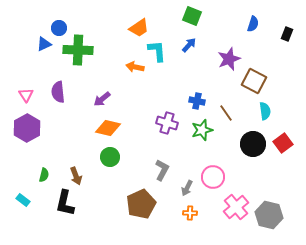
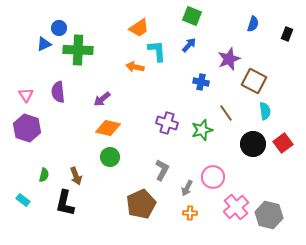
blue cross: moved 4 px right, 19 px up
purple hexagon: rotated 12 degrees counterclockwise
